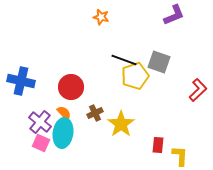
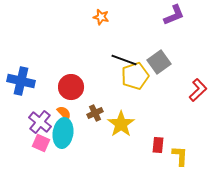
gray square: rotated 35 degrees clockwise
